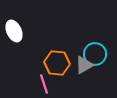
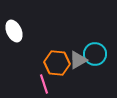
gray triangle: moved 6 px left, 5 px up
